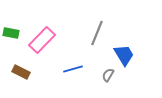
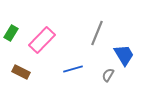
green rectangle: rotated 70 degrees counterclockwise
